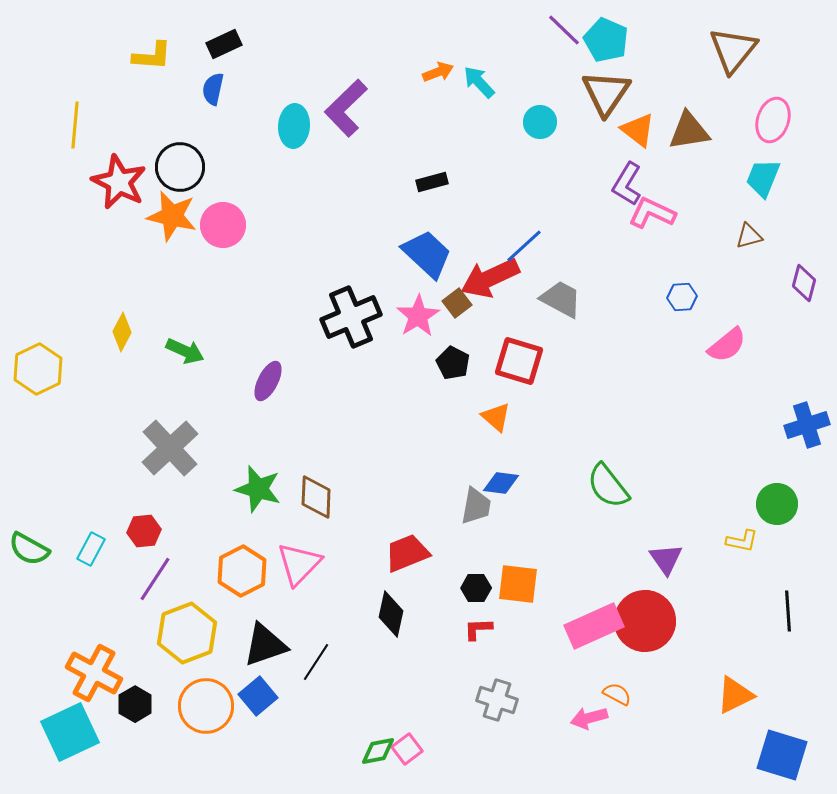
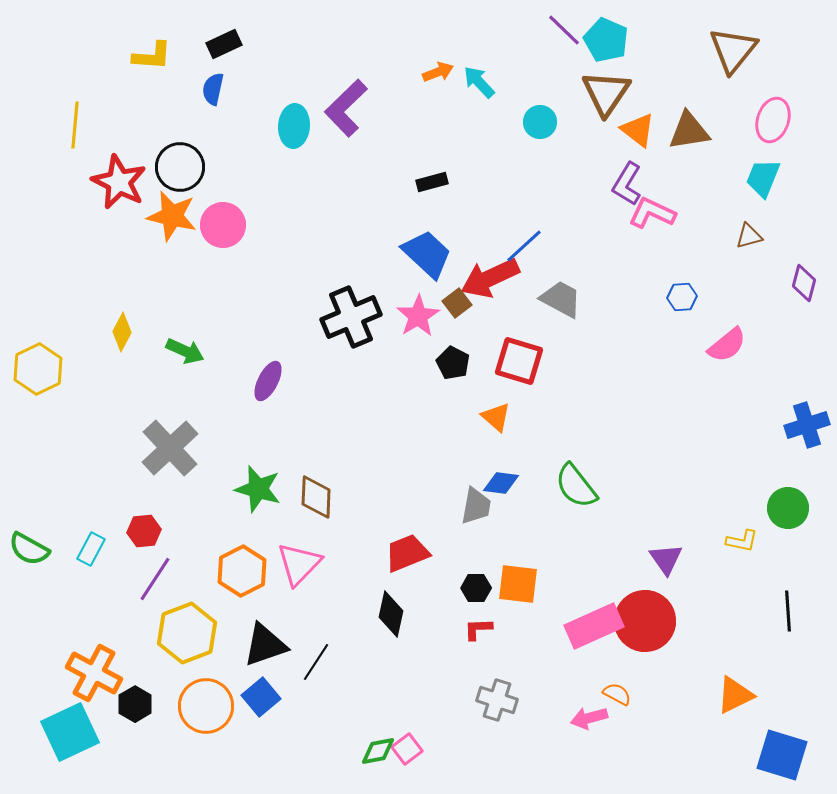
green semicircle at (608, 486): moved 32 px left
green circle at (777, 504): moved 11 px right, 4 px down
blue square at (258, 696): moved 3 px right, 1 px down
